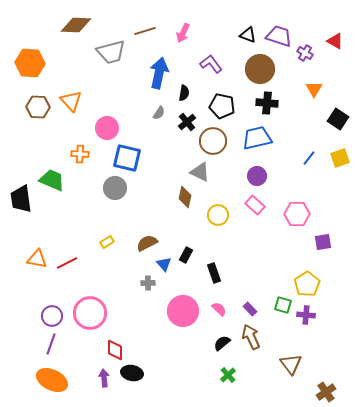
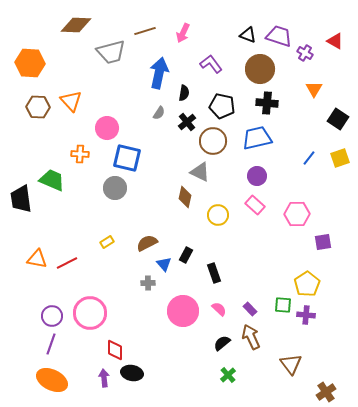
green square at (283, 305): rotated 12 degrees counterclockwise
